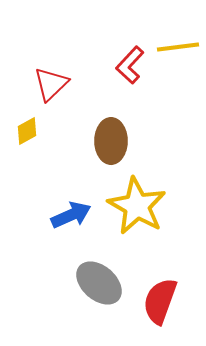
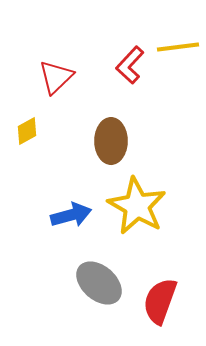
red triangle: moved 5 px right, 7 px up
blue arrow: rotated 9 degrees clockwise
